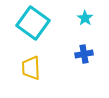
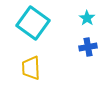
cyan star: moved 2 px right
blue cross: moved 4 px right, 7 px up
